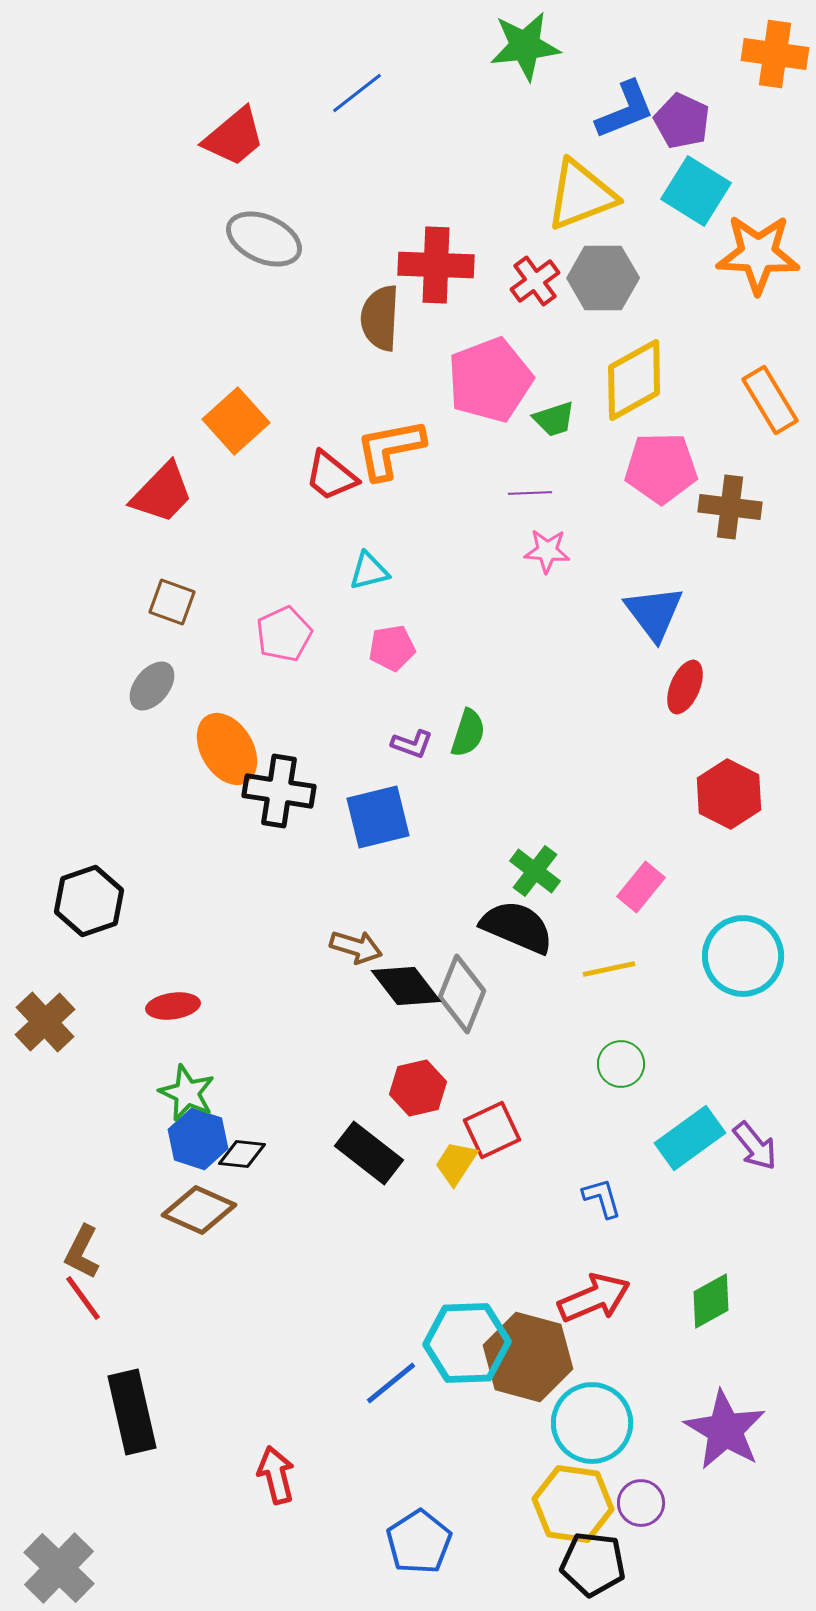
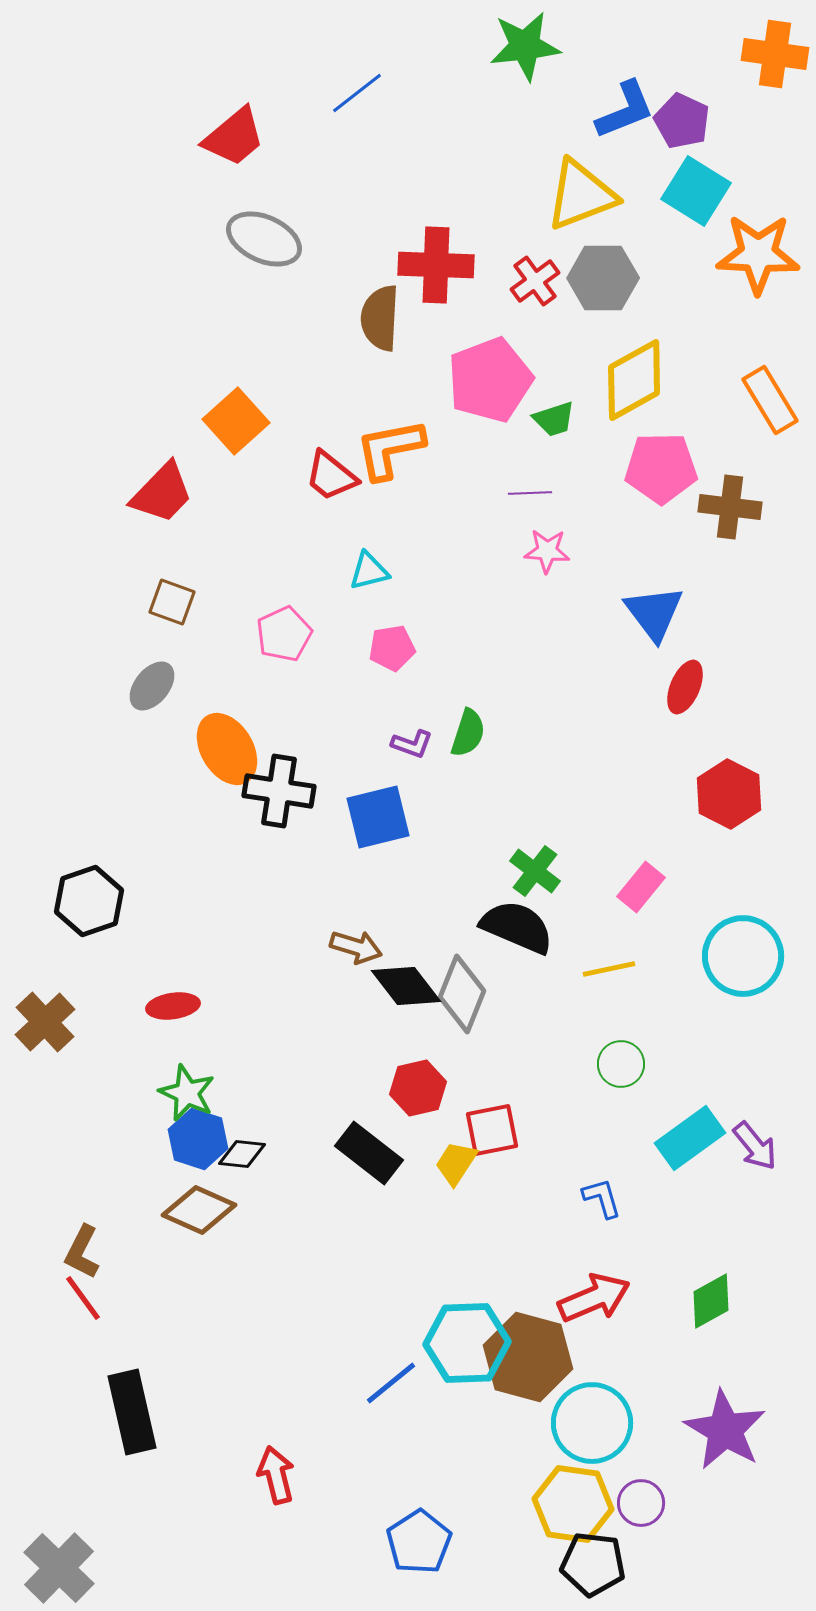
red square at (492, 1130): rotated 14 degrees clockwise
